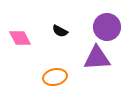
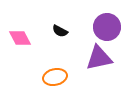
purple triangle: moved 2 px right; rotated 8 degrees counterclockwise
